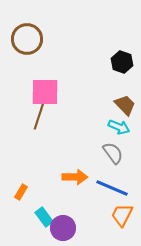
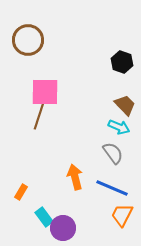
brown circle: moved 1 px right, 1 px down
orange arrow: rotated 105 degrees counterclockwise
